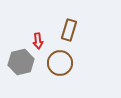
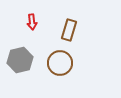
red arrow: moved 6 px left, 19 px up
gray hexagon: moved 1 px left, 2 px up
